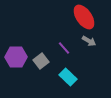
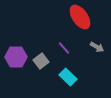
red ellipse: moved 4 px left
gray arrow: moved 8 px right, 6 px down
